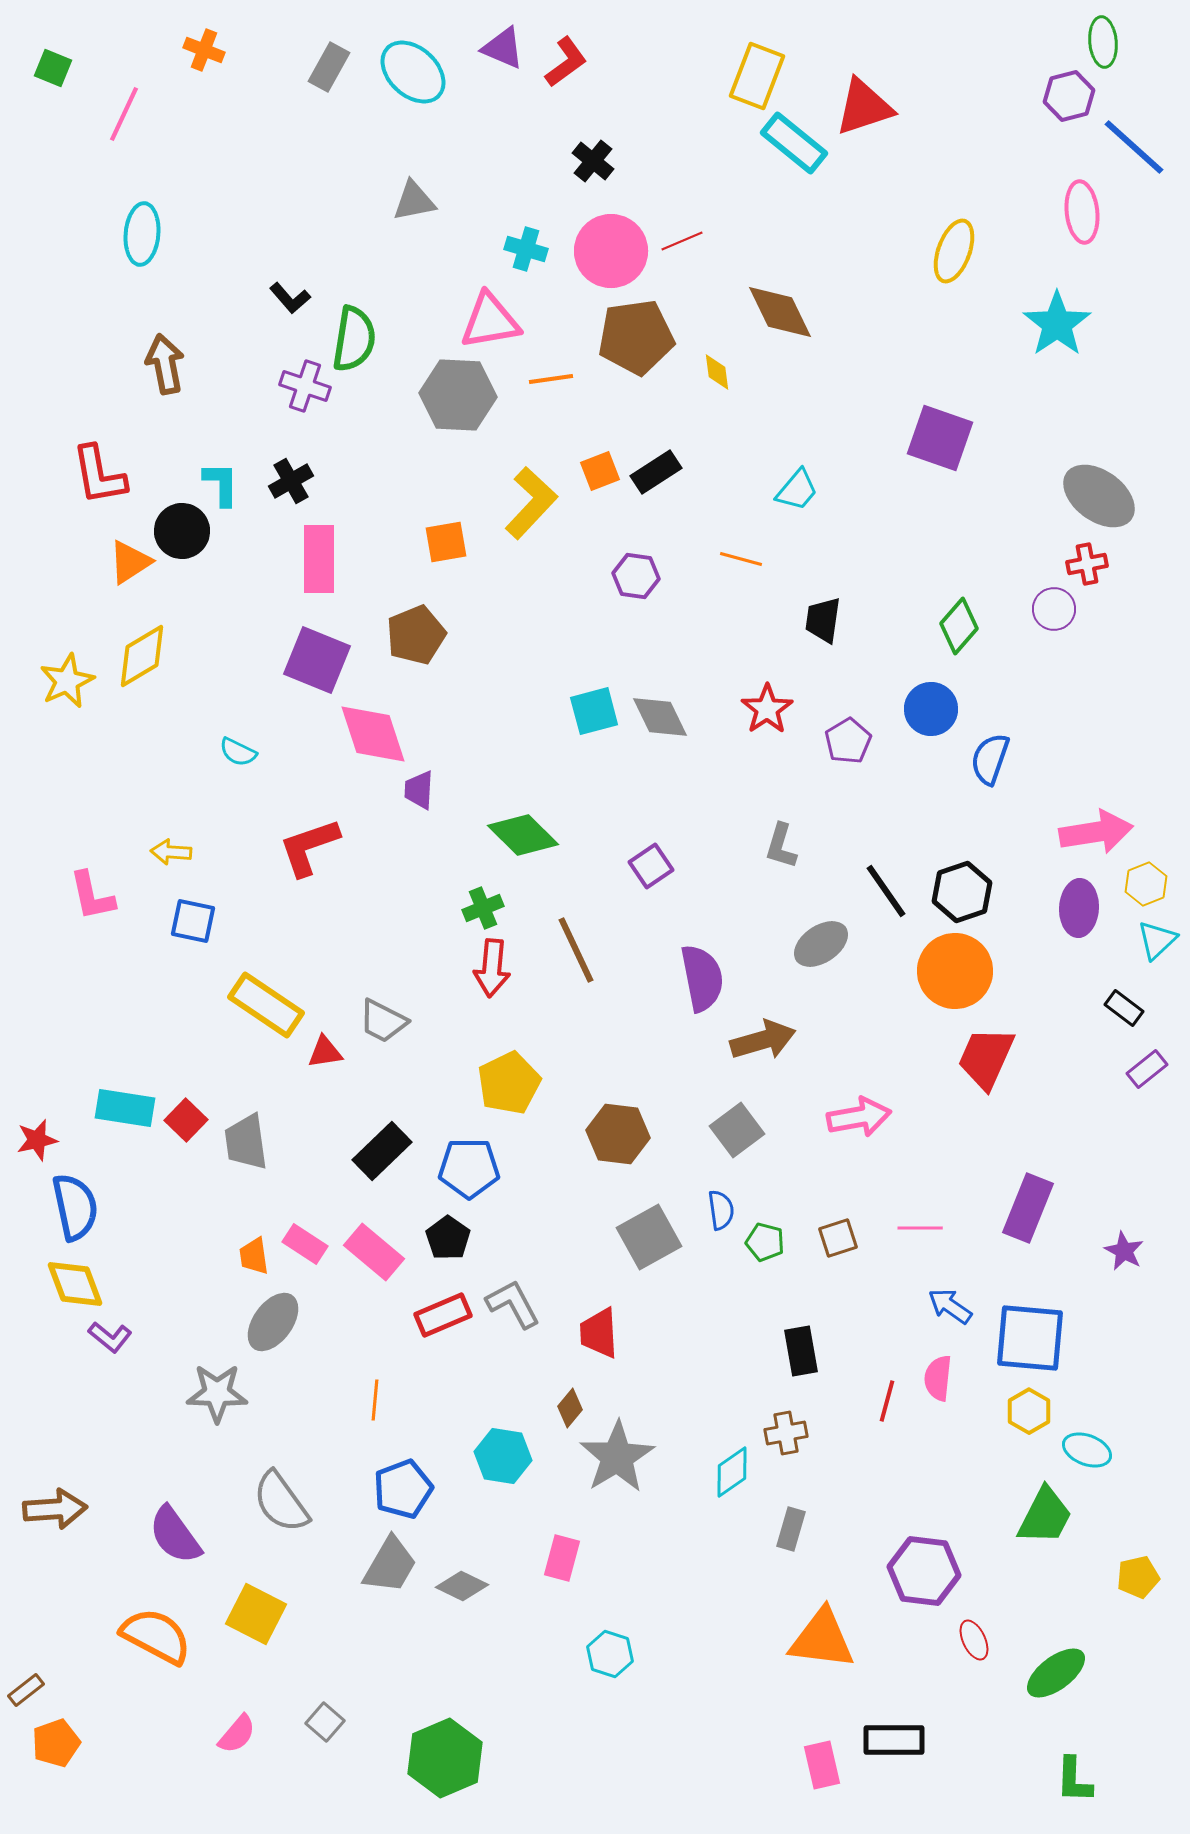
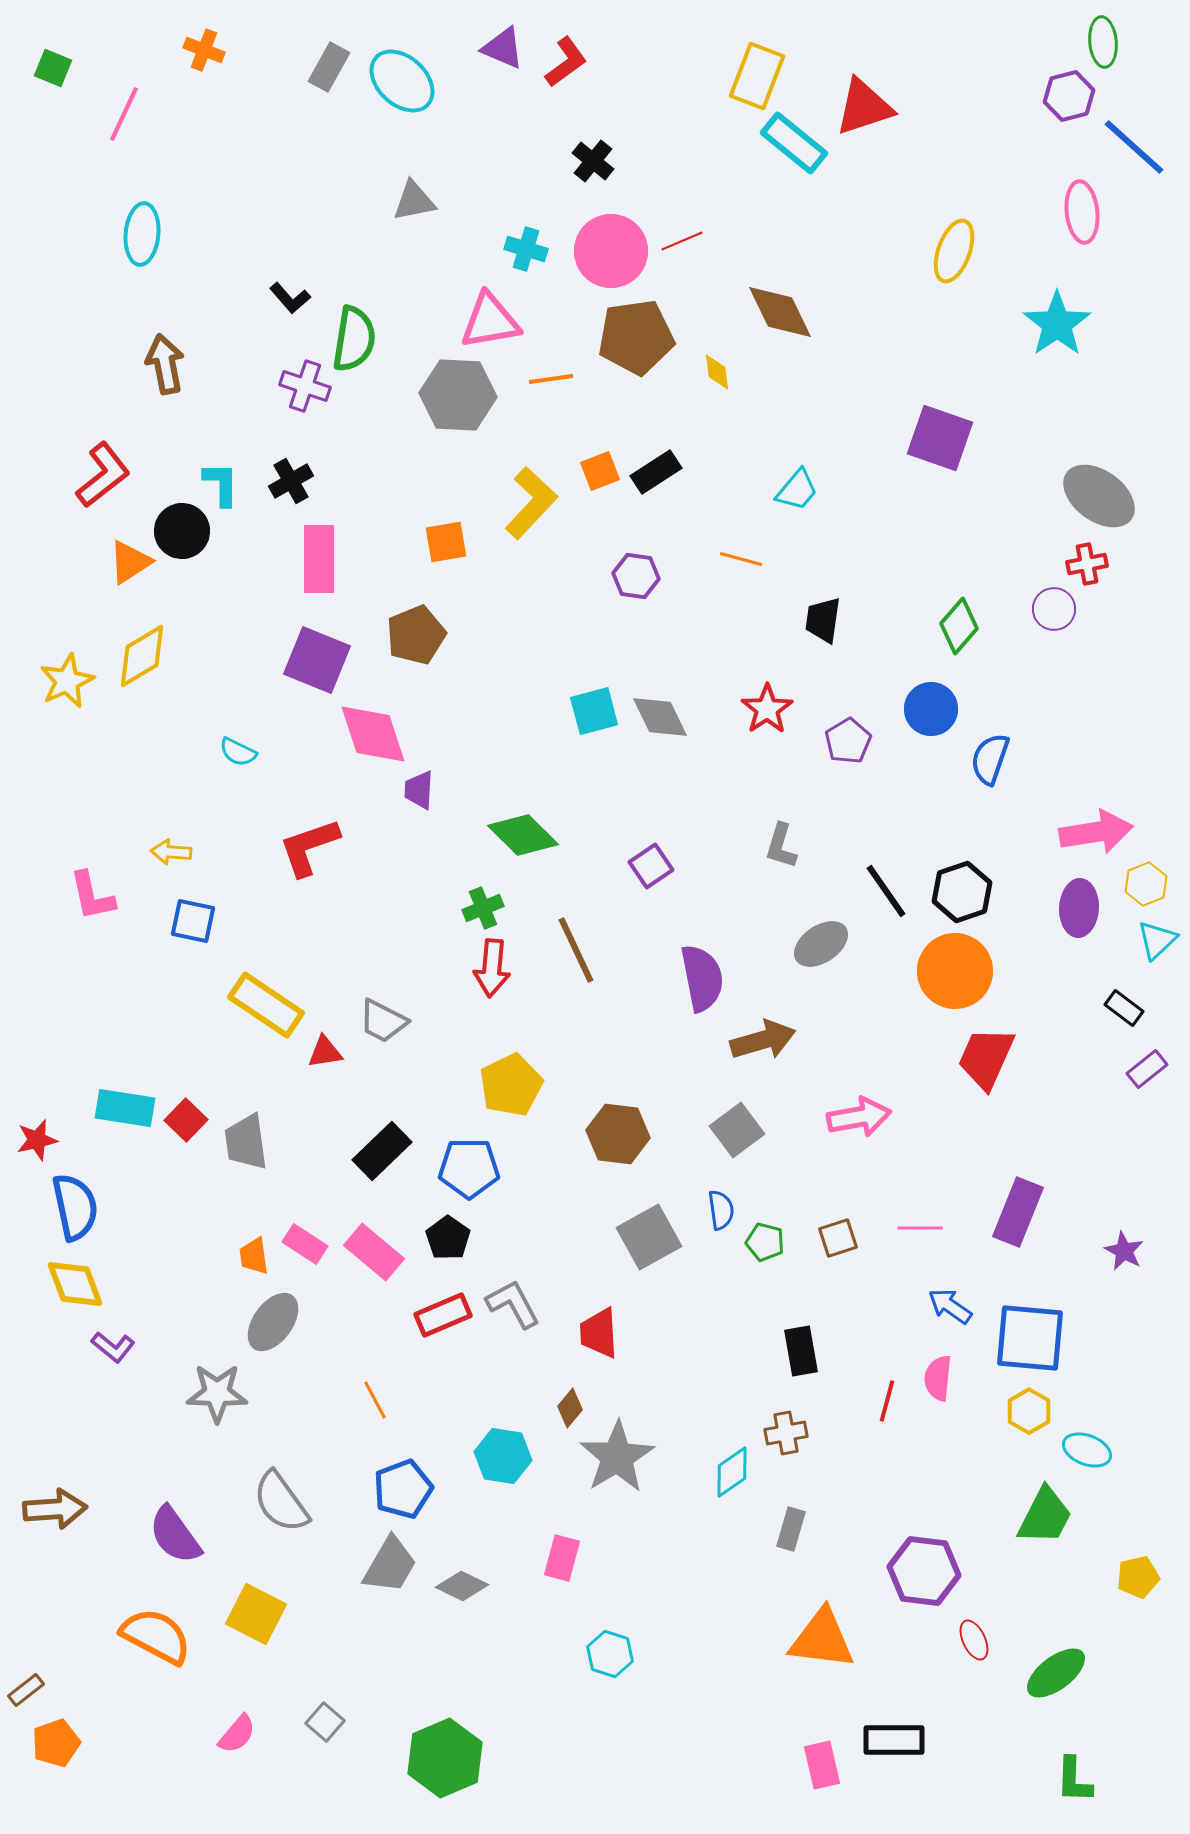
cyan ellipse at (413, 72): moved 11 px left, 9 px down
red L-shape at (99, 475): moved 4 px right; rotated 118 degrees counterclockwise
yellow pentagon at (509, 1083): moved 2 px right, 2 px down
purple rectangle at (1028, 1208): moved 10 px left, 4 px down
purple L-shape at (110, 1337): moved 3 px right, 10 px down
orange line at (375, 1400): rotated 33 degrees counterclockwise
